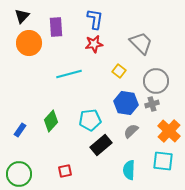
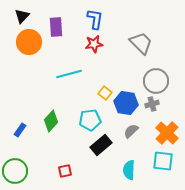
orange circle: moved 1 px up
yellow square: moved 14 px left, 22 px down
orange cross: moved 2 px left, 2 px down
green circle: moved 4 px left, 3 px up
